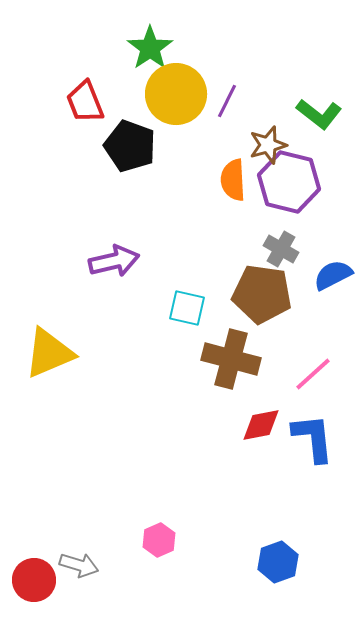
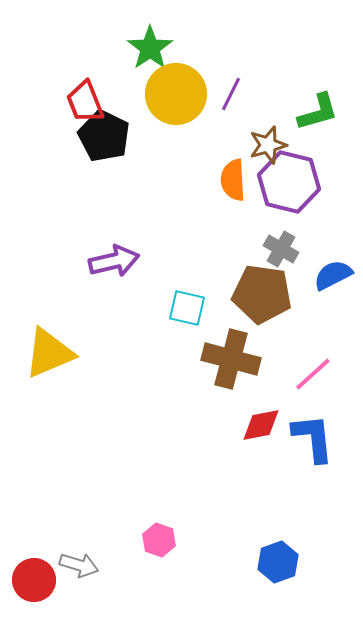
purple line: moved 4 px right, 7 px up
green L-shape: moved 1 px left, 2 px up; rotated 54 degrees counterclockwise
black pentagon: moved 26 px left, 10 px up; rotated 6 degrees clockwise
pink hexagon: rotated 16 degrees counterclockwise
